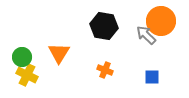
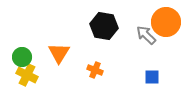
orange circle: moved 5 px right, 1 px down
orange cross: moved 10 px left
